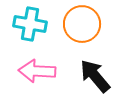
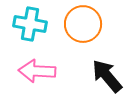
orange circle: moved 1 px right
black arrow: moved 12 px right
